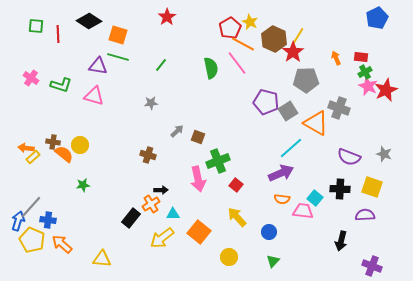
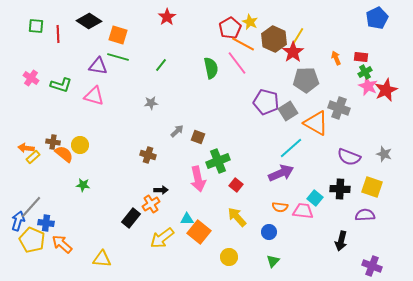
green star at (83, 185): rotated 16 degrees clockwise
orange semicircle at (282, 199): moved 2 px left, 8 px down
cyan triangle at (173, 214): moved 14 px right, 5 px down
blue cross at (48, 220): moved 2 px left, 3 px down
